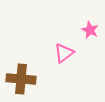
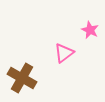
brown cross: moved 1 px right, 1 px up; rotated 24 degrees clockwise
